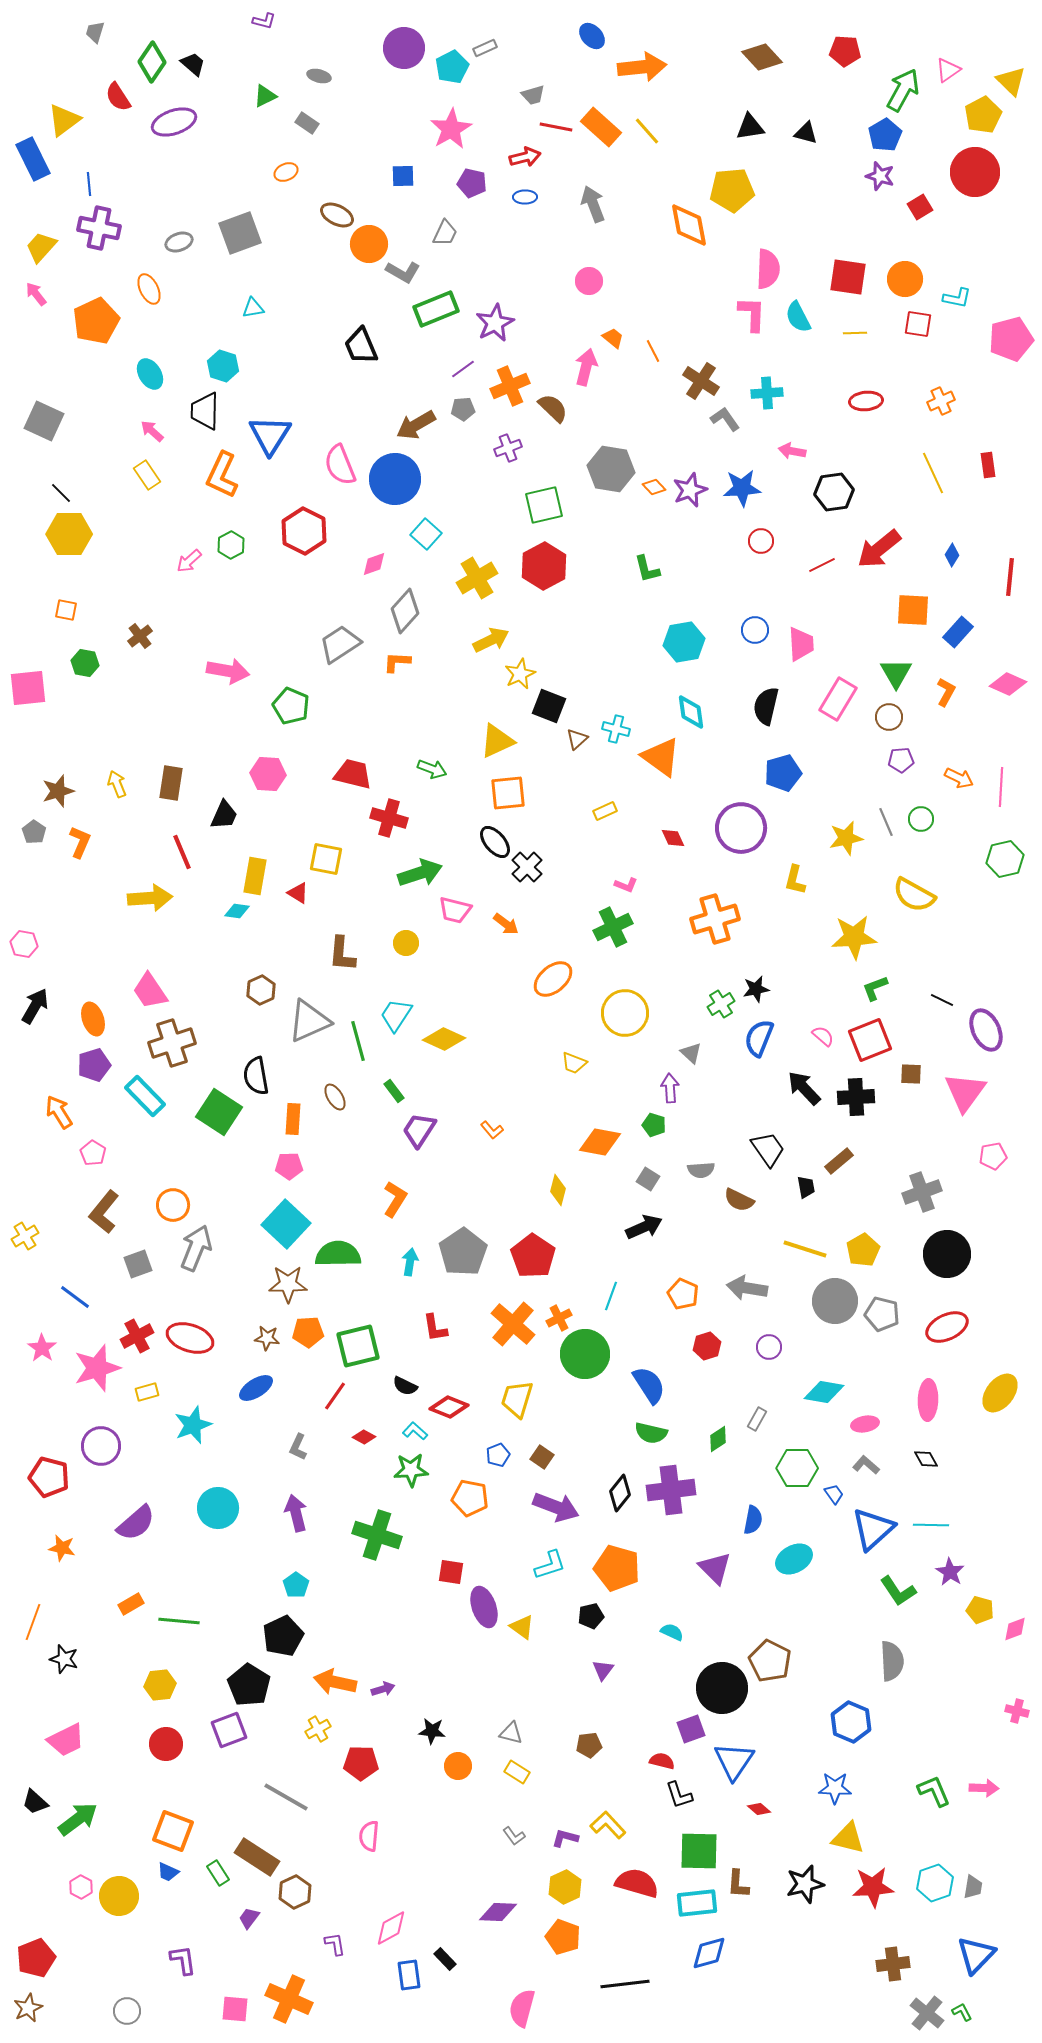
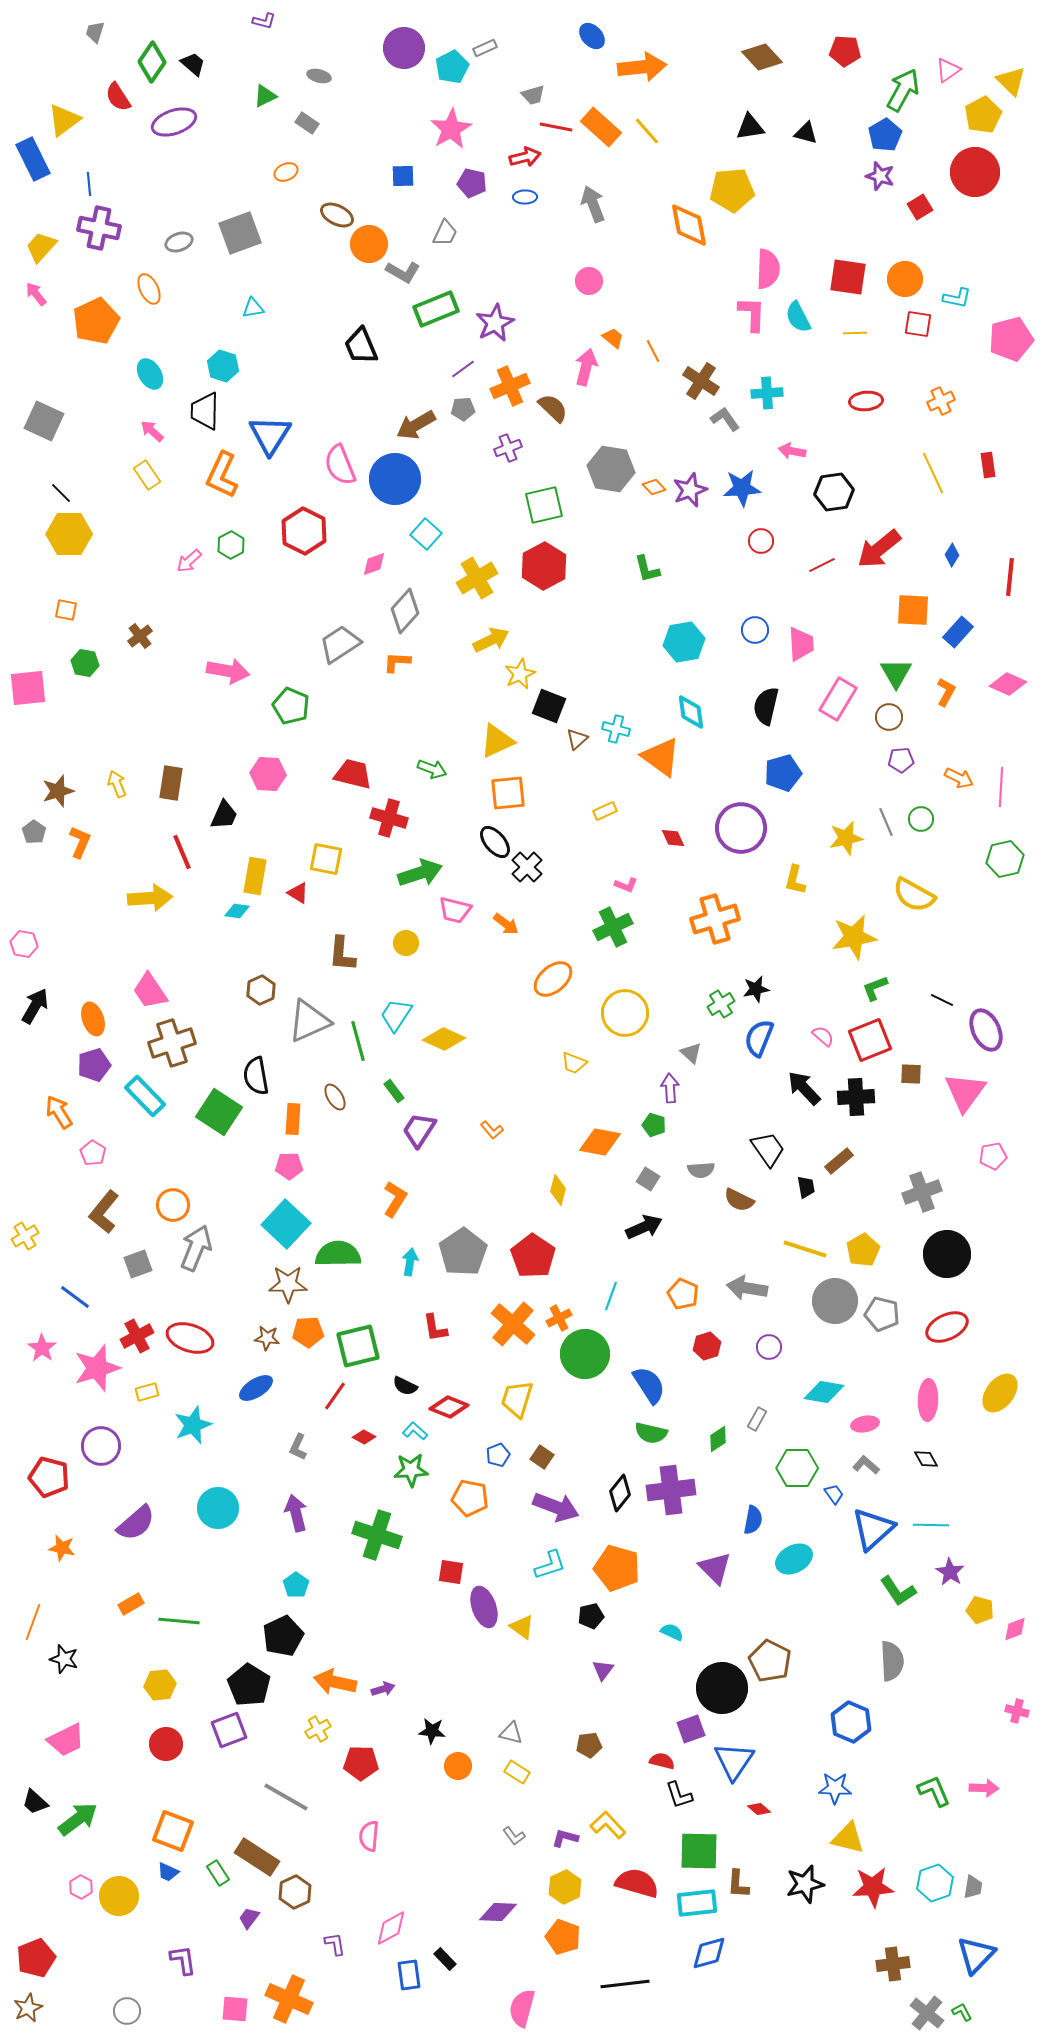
yellow star at (854, 937): rotated 6 degrees counterclockwise
